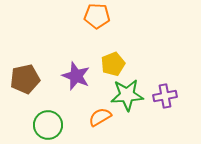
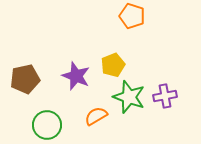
orange pentagon: moved 35 px right; rotated 15 degrees clockwise
yellow pentagon: moved 1 px down
green star: moved 2 px right, 2 px down; rotated 24 degrees clockwise
orange semicircle: moved 4 px left, 1 px up
green circle: moved 1 px left
